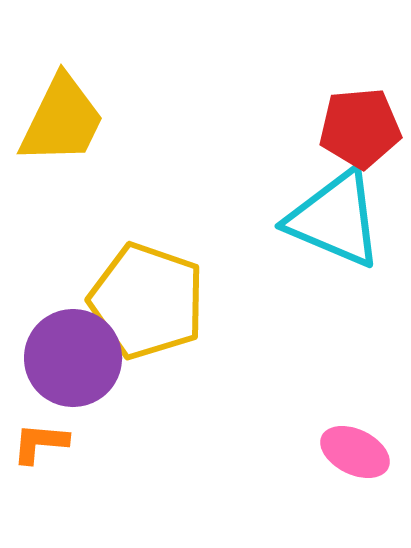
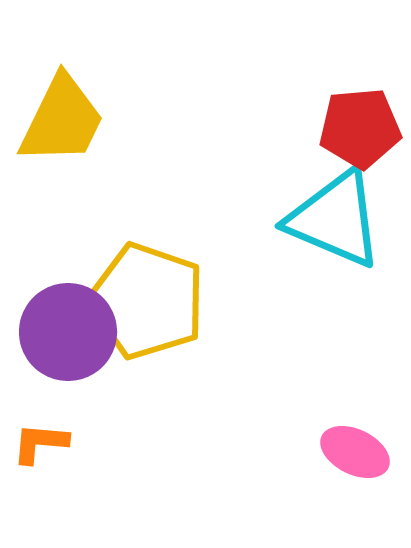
purple circle: moved 5 px left, 26 px up
